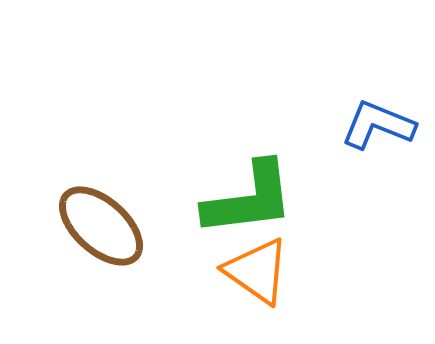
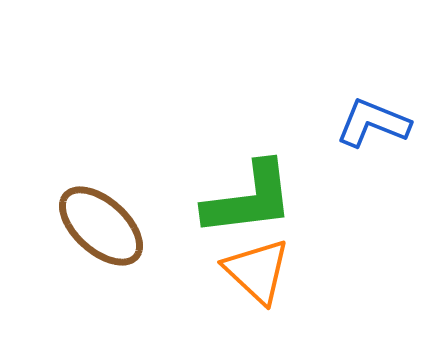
blue L-shape: moved 5 px left, 2 px up
orange triangle: rotated 8 degrees clockwise
